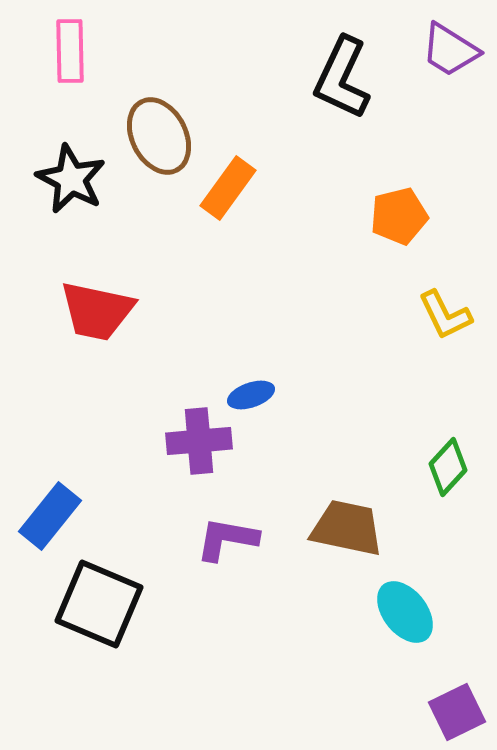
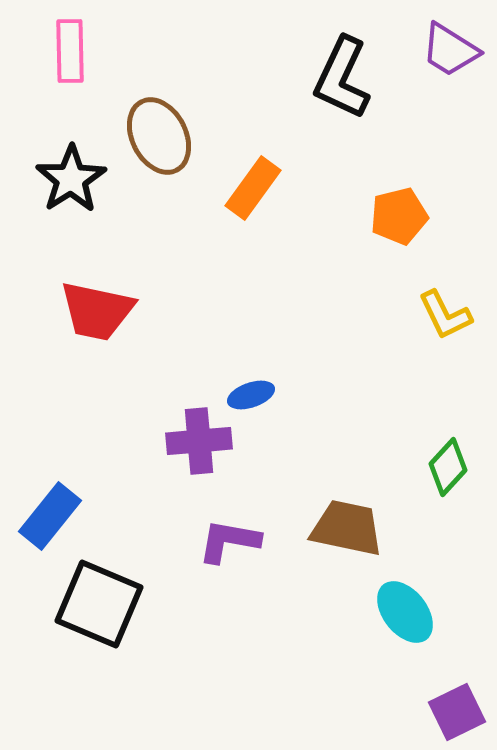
black star: rotated 12 degrees clockwise
orange rectangle: moved 25 px right
purple L-shape: moved 2 px right, 2 px down
